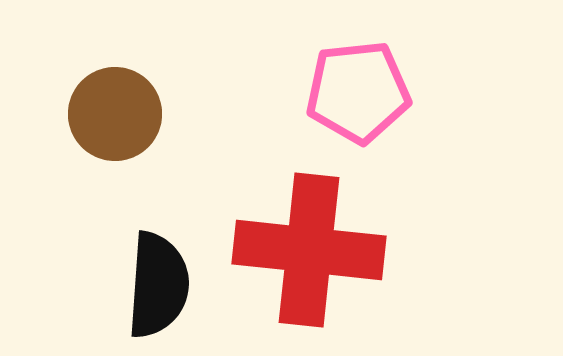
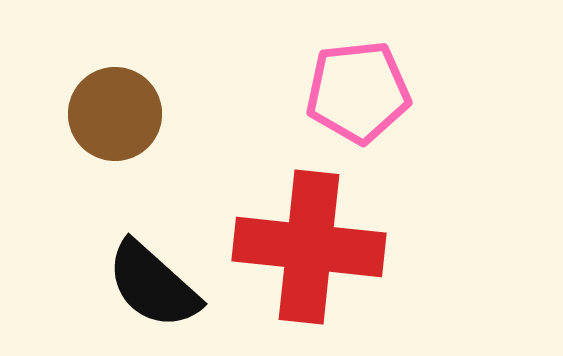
red cross: moved 3 px up
black semicircle: moved 5 px left; rotated 128 degrees clockwise
